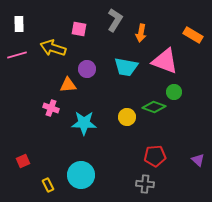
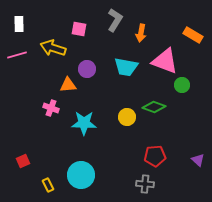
green circle: moved 8 px right, 7 px up
